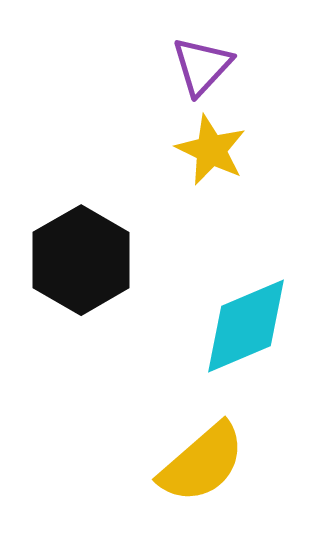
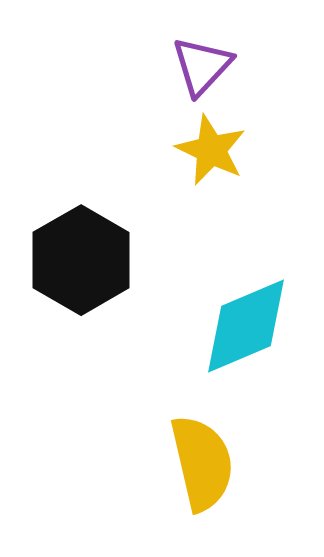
yellow semicircle: rotated 62 degrees counterclockwise
